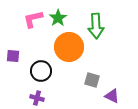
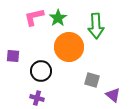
pink L-shape: moved 1 px right, 2 px up
purple triangle: moved 1 px right, 1 px up; rotated 14 degrees clockwise
